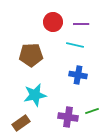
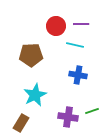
red circle: moved 3 px right, 4 px down
cyan star: rotated 15 degrees counterclockwise
brown rectangle: rotated 24 degrees counterclockwise
